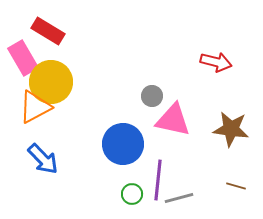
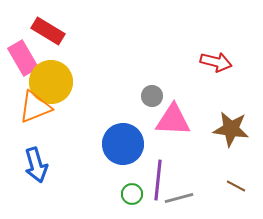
orange triangle: rotated 6 degrees clockwise
pink triangle: rotated 9 degrees counterclockwise
blue arrow: moved 7 px left, 6 px down; rotated 28 degrees clockwise
brown line: rotated 12 degrees clockwise
